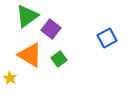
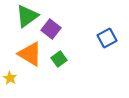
orange triangle: moved 1 px up
